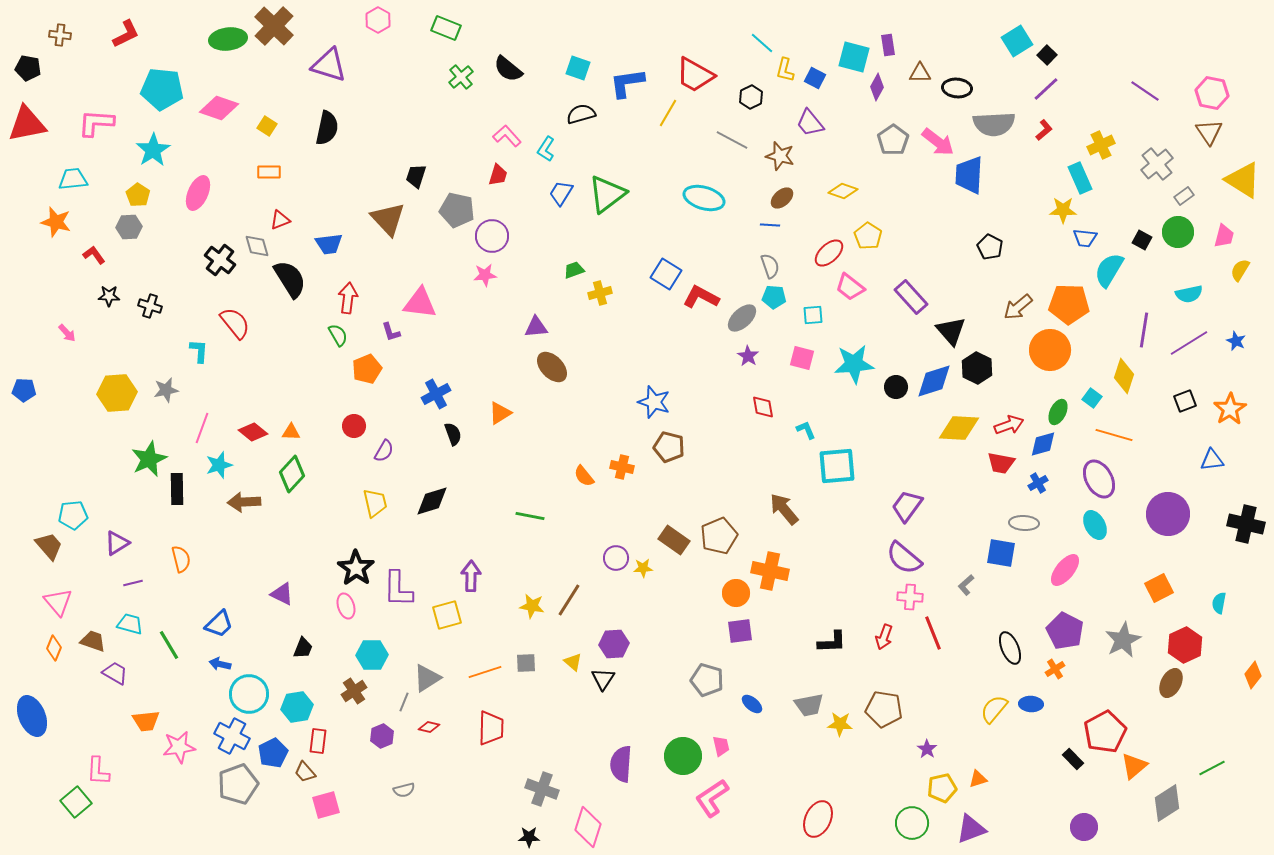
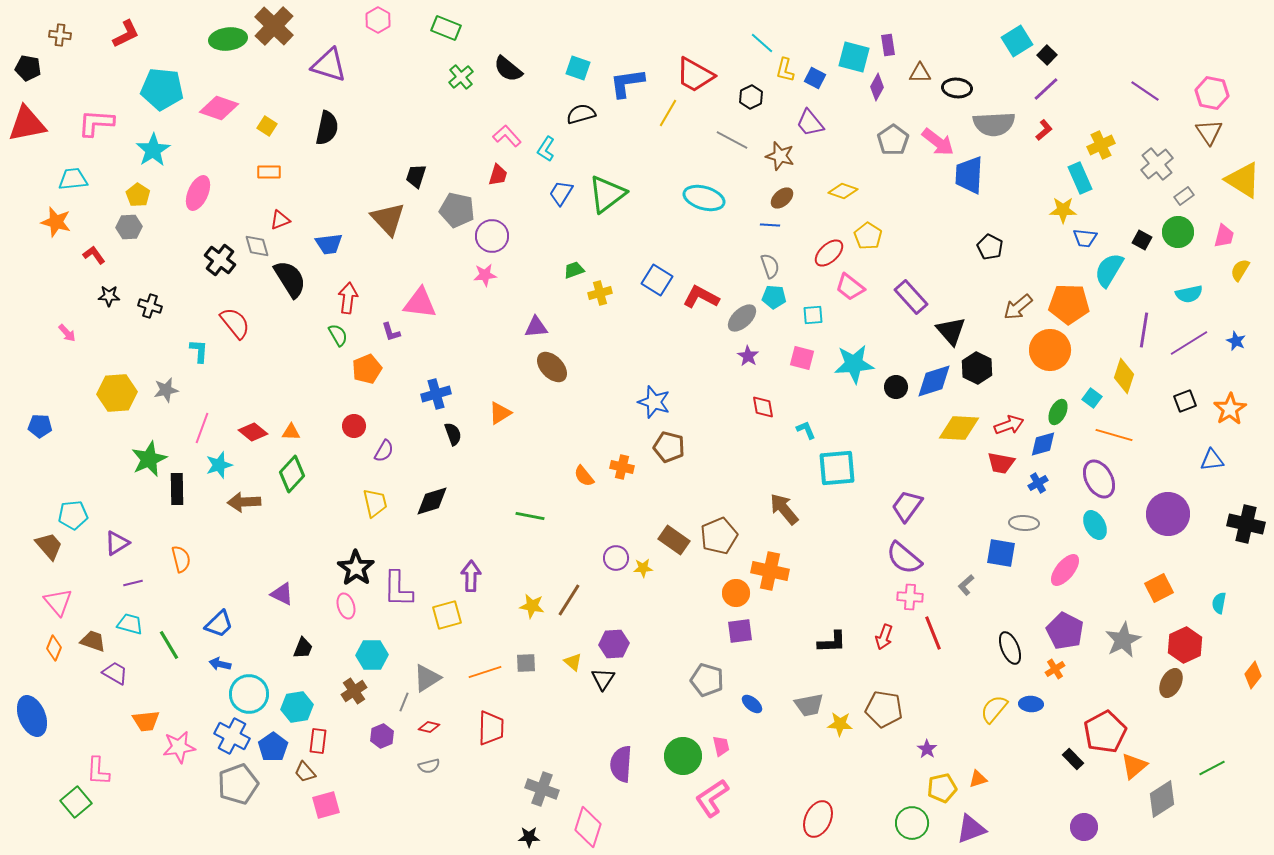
blue square at (666, 274): moved 9 px left, 6 px down
blue pentagon at (24, 390): moved 16 px right, 36 px down
blue cross at (436, 394): rotated 12 degrees clockwise
cyan square at (837, 466): moved 2 px down
blue pentagon at (273, 753): moved 6 px up; rotated 8 degrees counterclockwise
gray semicircle at (404, 790): moved 25 px right, 24 px up
gray diamond at (1167, 803): moved 5 px left, 4 px up
